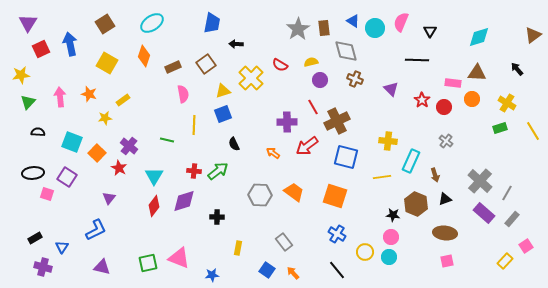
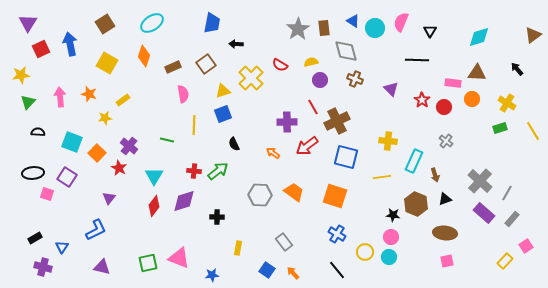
cyan rectangle at (411, 161): moved 3 px right
